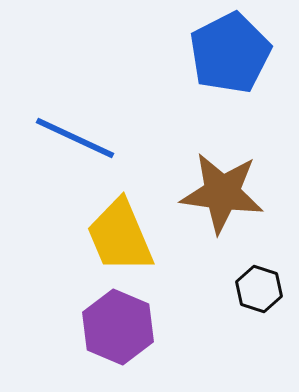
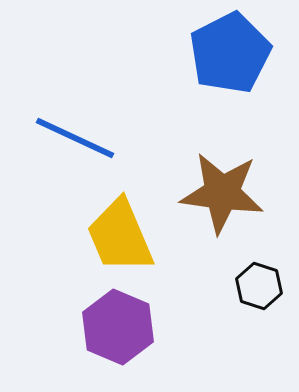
black hexagon: moved 3 px up
